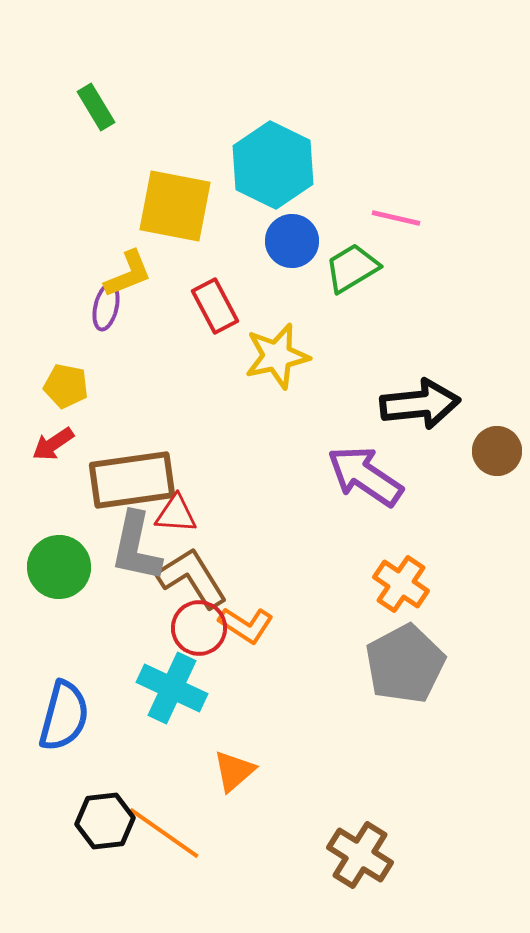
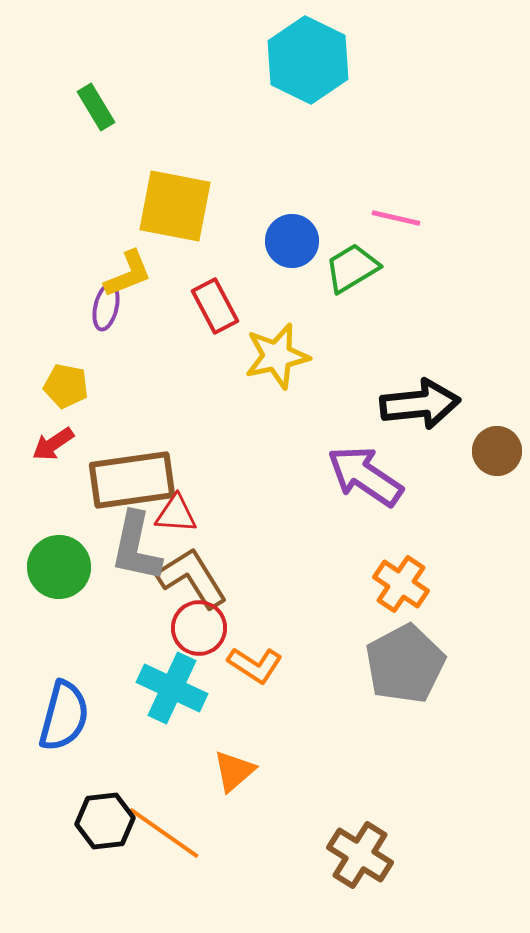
cyan hexagon: moved 35 px right, 105 px up
orange L-shape: moved 9 px right, 40 px down
